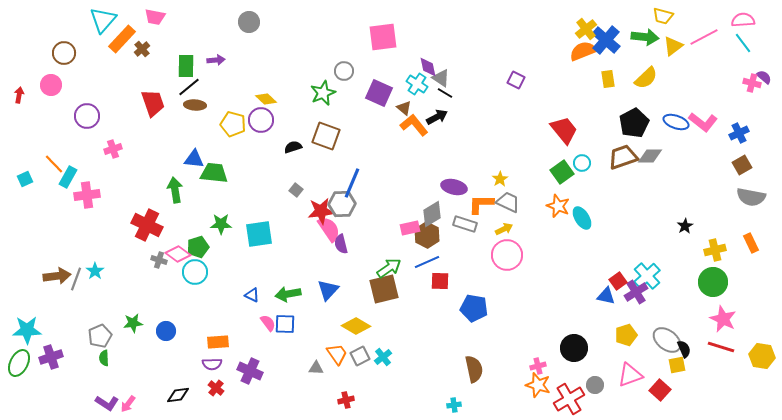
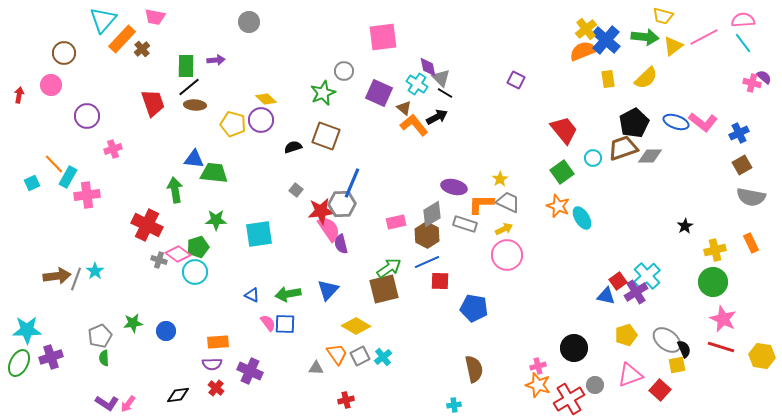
gray triangle at (441, 78): rotated 12 degrees clockwise
brown trapezoid at (623, 157): moved 9 px up
cyan circle at (582, 163): moved 11 px right, 5 px up
cyan square at (25, 179): moved 7 px right, 4 px down
green star at (221, 224): moved 5 px left, 4 px up
pink rectangle at (410, 228): moved 14 px left, 6 px up
